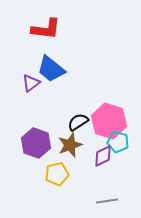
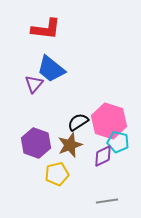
purple triangle: moved 3 px right, 1 px down; rotated 12 degrees counterclockwise
